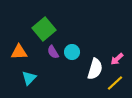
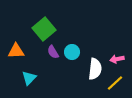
orange triangle: moved 3 px left, 1 px up
pink arrow: rotated 32 degrees clockwise
white semicircle: rotated 10 degrees counterclockwise
